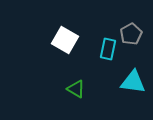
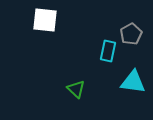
white square: moved 20 px left, 20 px up; rotated 24 degrees counterclockwise
cyan rectangle: moved 2 px down
green triangle: rotated 12 degrees clockwise
